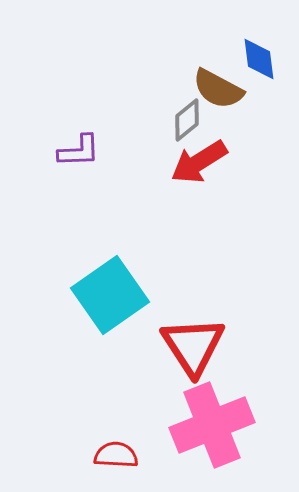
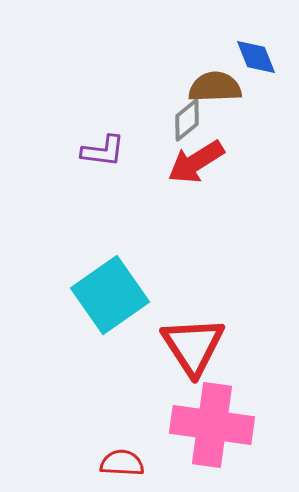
blue diamond: moved 3 px left, 2 px up; rotated 15 degrees counterclockwise
brown semicircle: moved 3 px left, 2 px up; rotated 150 degrees clockwise
purple L-shape: moved 24 px right; rotated 9 degrees clockwise
red arrow: moved 3 px left
pink cross: rotated 30 degrees clockwise
red semicircle: moved 6 px right, 8 px down
